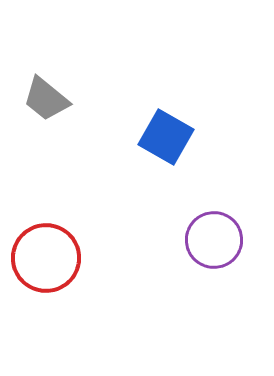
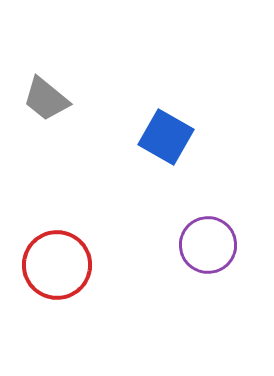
purple circle: moved 6 px left, 5 px down
red circle: moved 11 px right, 7 px down
